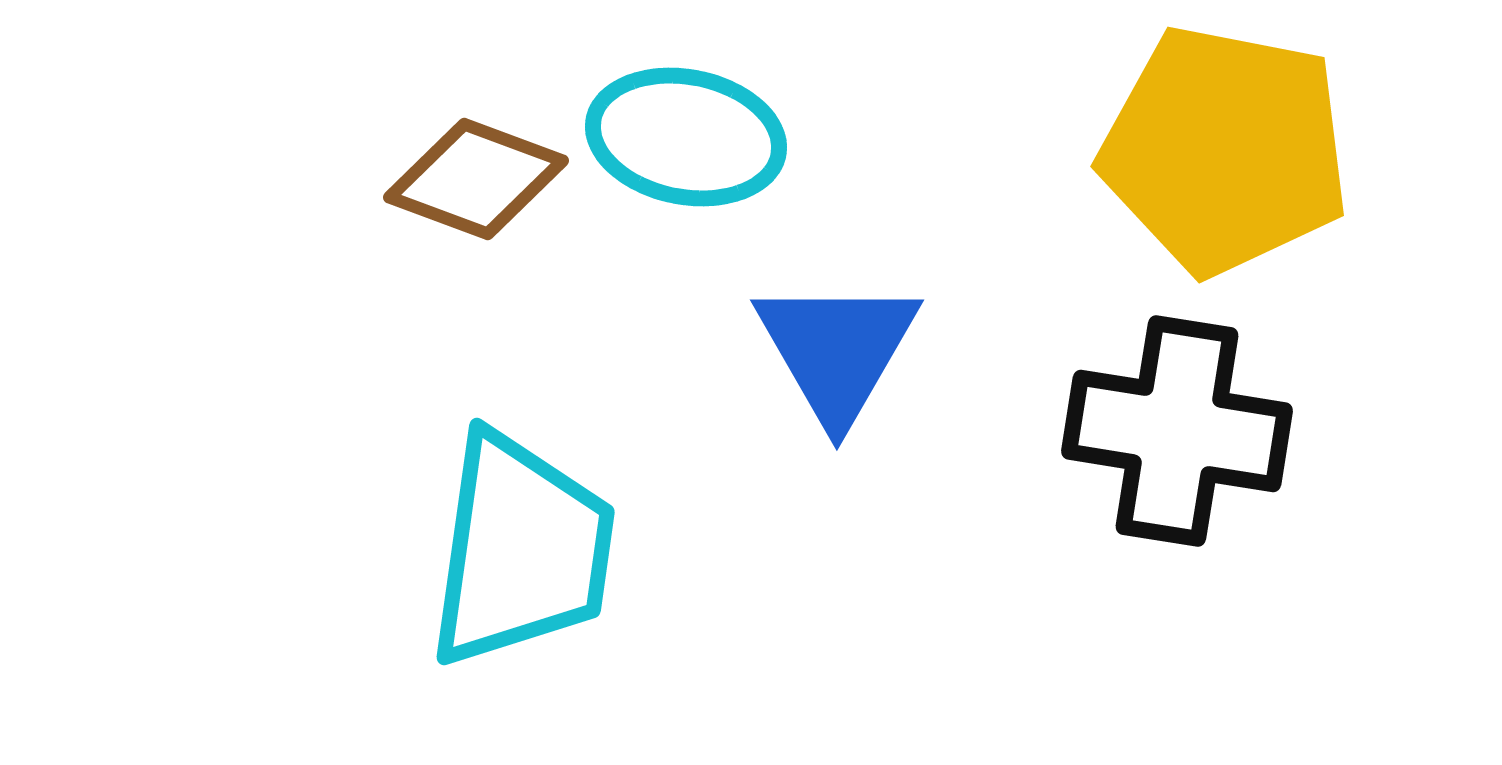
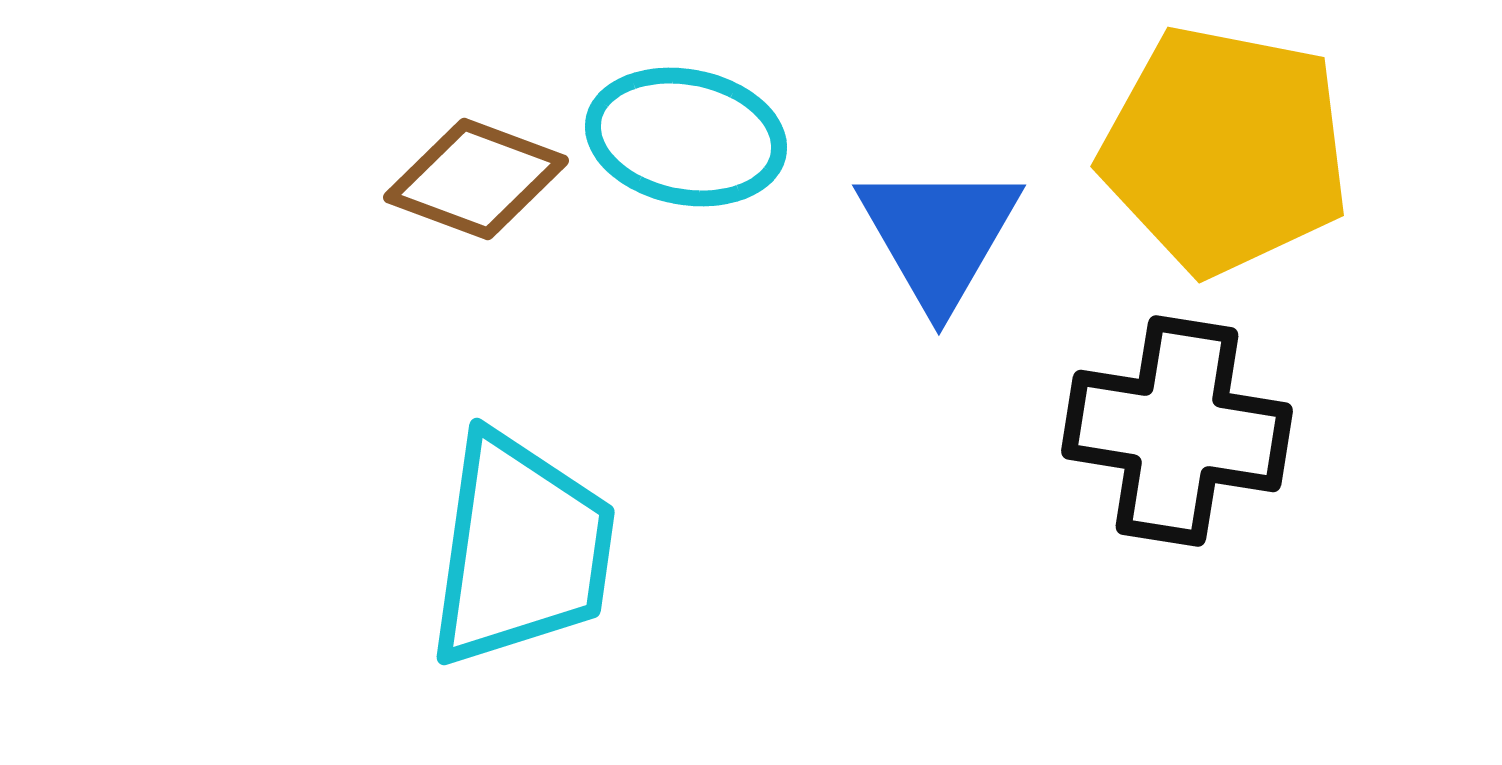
blue triangle: moved 102 px right, 115 px up
